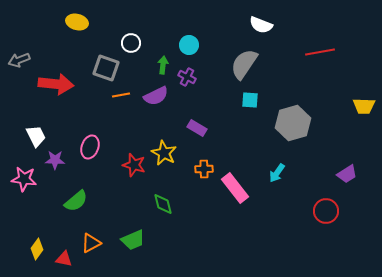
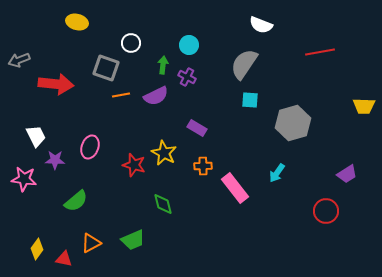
orange cross: moved 1 px left, 3 px up
